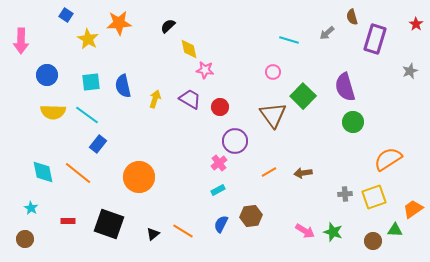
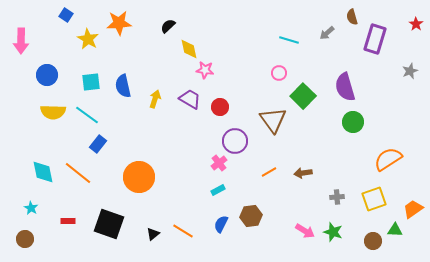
pink circle at (273, 72): moved 6 px right, 1 px down
brown triangle at (273, 115): moved 5 px down
gray cross at (345, 194): moved 8 px left, 3 px down
yellow square at (374, 197): moved 2 px down
